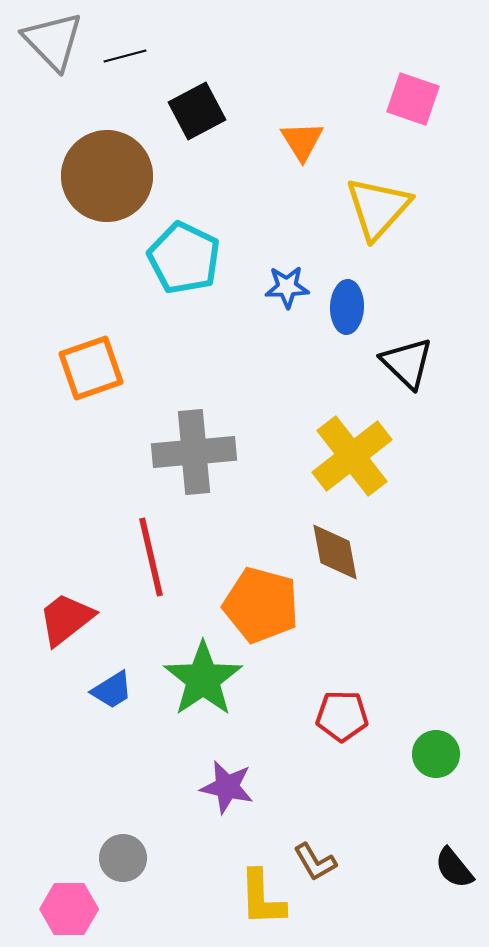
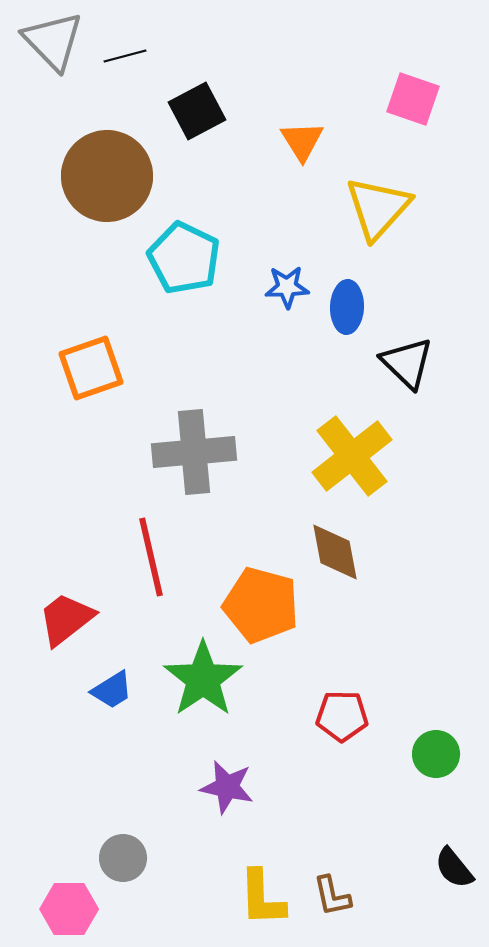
brown L-shape: moved 17 px right, 34 px down; rotated 18 degrees clockwise
